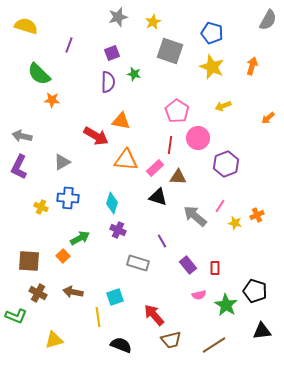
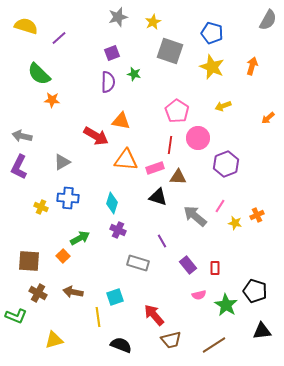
purple line at (69, 45): moved 10 px left, 7 px up; rotated 28 degrees clockwise
pink rectangle at (155, 168): rotated 24 degrees clockwise
